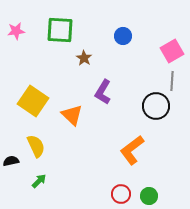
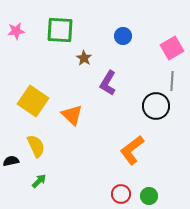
pink square: moved 3 px up
purple L-shape: moved 5 px right, 9 px up
